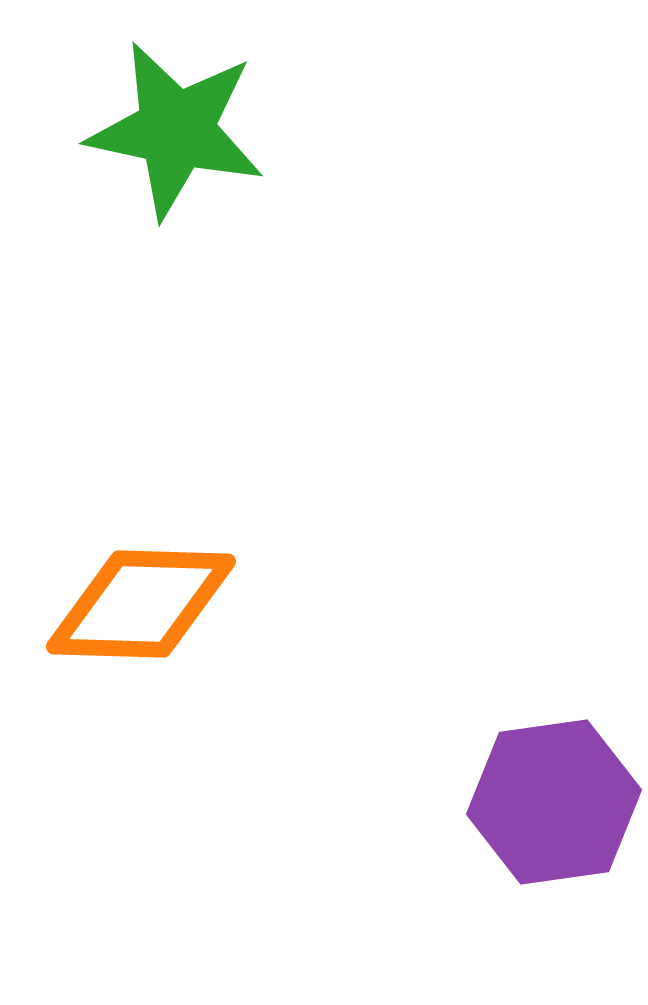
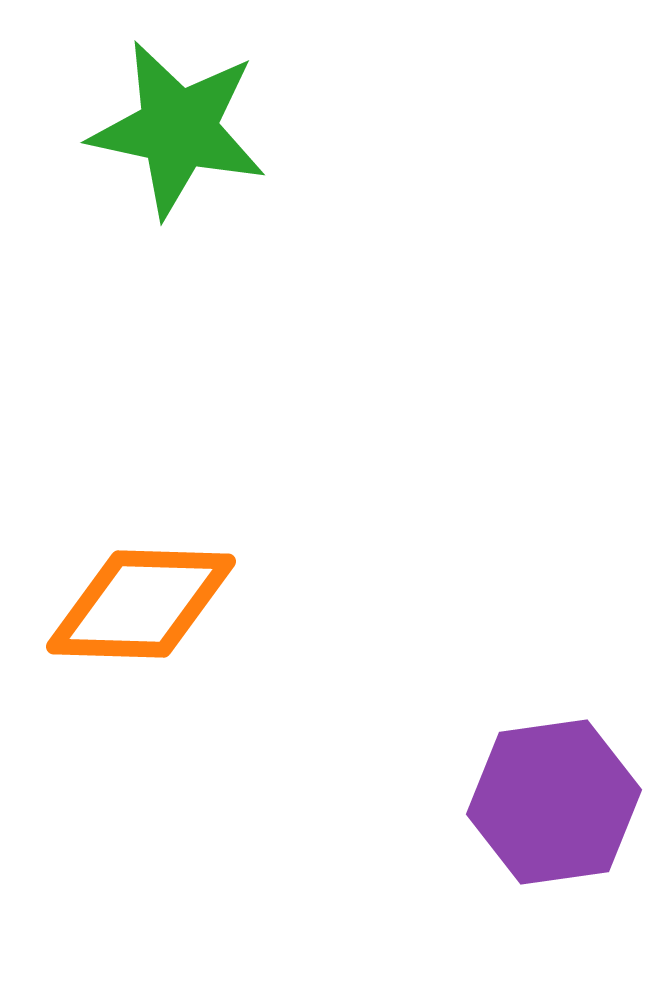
green star: moved 2 px right, 1 px up
